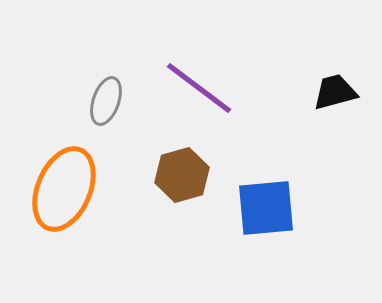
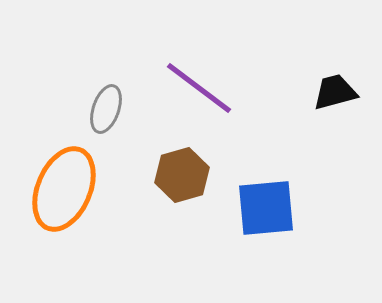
gray ellipse: moved 8 px down
